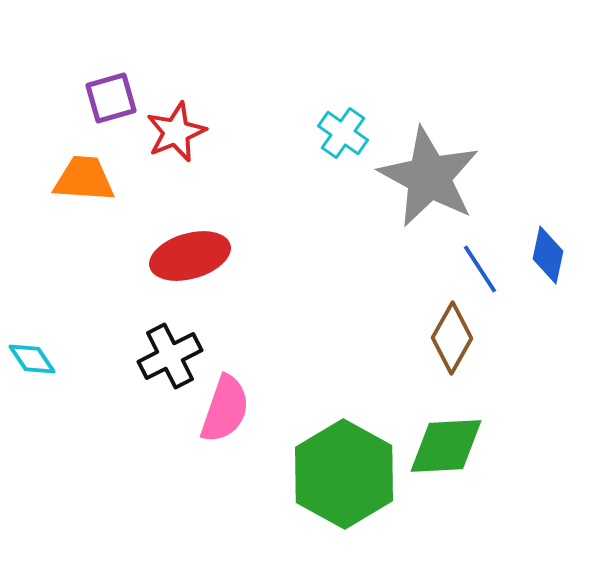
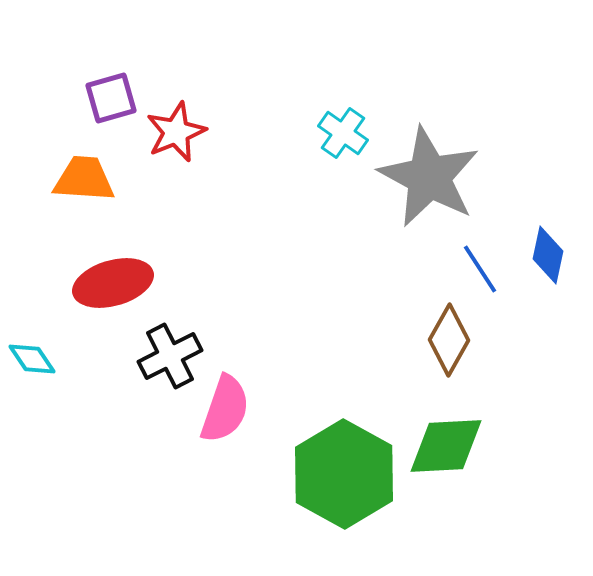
red ellipse: moved 77 px left, 27 px down
brown diamond: moved 3 px left, 2 px down
